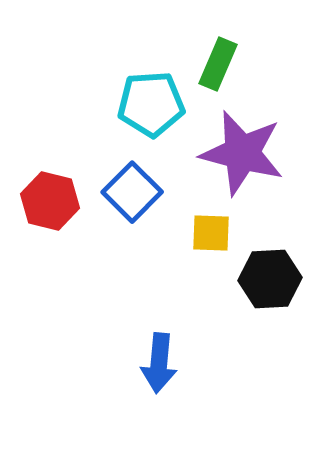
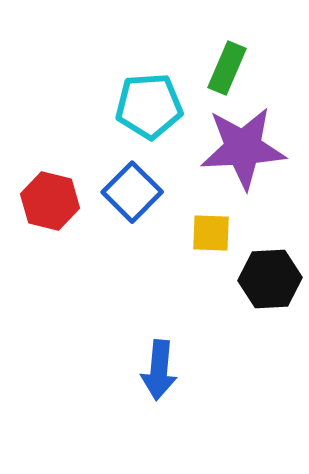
green rectangle: moved 9 px right, 4 px down
cyan pentagon: moved 2 px left, 2 px down
purple star: moved 1 px right, 5 px up; rotated 18 degrees counterclockwise
blue arrow: moved 7 px down
